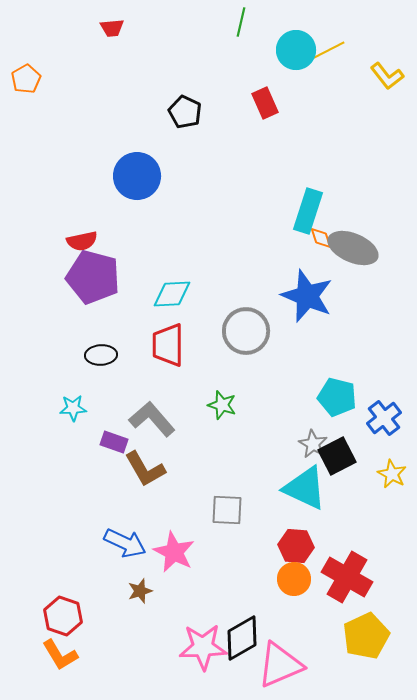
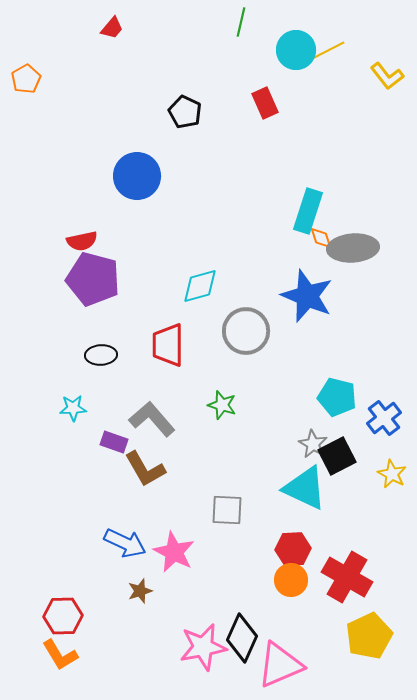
red trapezoid at (112, 28): rotated 45 degrees counterclockwise
gray ellipse at (353, 248): rotated 27 degrees counterclockwise
purple pentagon at (93, 277): moved 2 px down
cyan diamond at (172, 294): moved 28 px right, 8 px up; rotated 12 degrees counterclockwise
red hexagon at (296, 546): moved 3 px left, 3 px down; rotated 8 degrees counterclockwise
orange circle at (294, 579): moved 3 px left, 1 px down
red hexagon at (63, 616): rotated 21 degrees counterclockwise
yellow pentagon at (366, 636): moved 3 px right
black diamond at (242, 638): rotated 36 degrees counterclockwise
pink star at (203, 647): rotated 9 degrees counterclockwise
